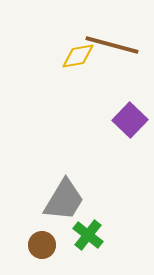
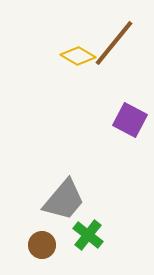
brown line: moved 2 px right, 2 px up; rotated 66 degrees counterclockwise
yellow diamond: rotated 40 degrees clockwise
purple square: rotated 16 degrees counterclockwise
gray trapezoid: rotated 9 degrees clockwise
